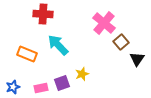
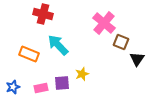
red cross: rotated 12 degrees clockwise
brown square: rotated 28 degrees counterclockwise
orange rectangle: moved 2 px right
purple square: rotated 14 degrees clockwise
